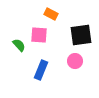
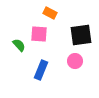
orange rectangle: moved 1 px left, 1 px up
pink square: moved 1 px up
